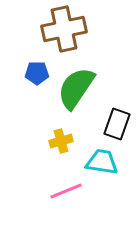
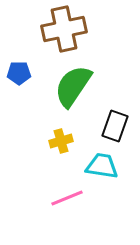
blue pentagon: moved 18 px left
green semicircle: moved 3 px left, 2 px up
black rectangle: moved 2 px left, 2 px down
cyan trapezoid: moved 4 px down
pink line: moved 1 px right, 7 px down
